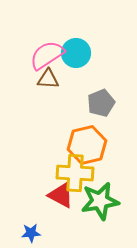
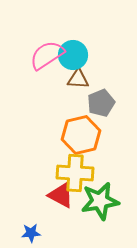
cyan circle: moved 3 px left, 2 px down
brown triangle: moved 30 px right
orange hexagon: moved 6 px left, 10 px up
